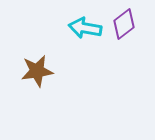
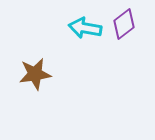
brown star: moved 2 px left, 3 px down
